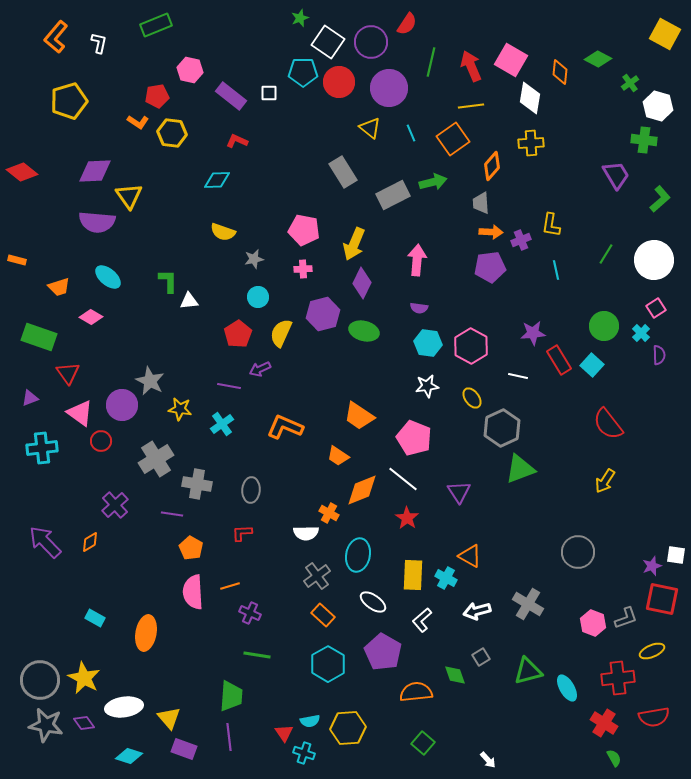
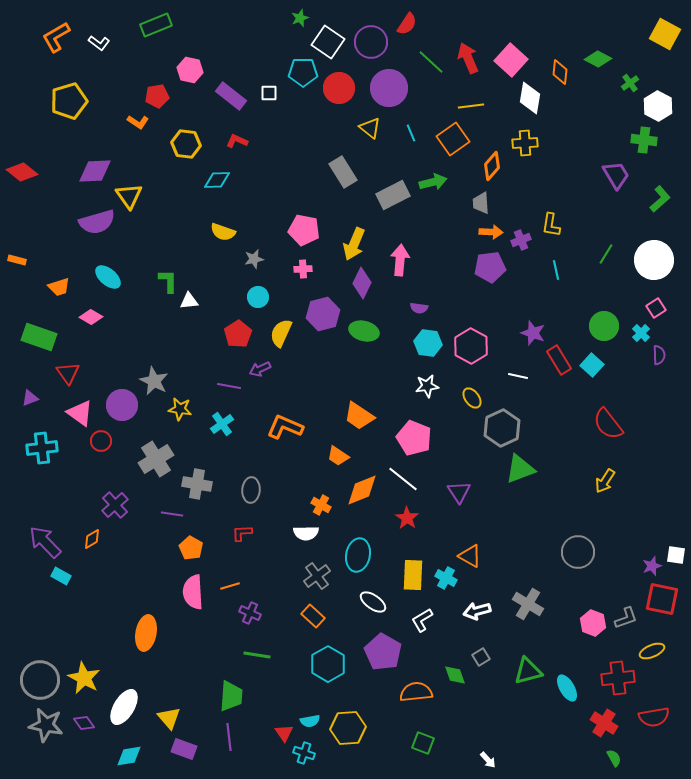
orange L-shape at (56, 37): rotated 20 degrees clockwise
white L-shape at (99, 43): rotated 115 degrees clockwise
pink square at (511, 60): rotated 12 degrees clockwise
green line at (431, 62): rotated 60 degrees counterclockwise
red arrow at (471, 66): moved 3 px left, 8 px up
red circle at (339, 82): moved 6 px down
white hexagon at (658, 106): rotated 12 degrees clockwise
yellow hexagon at (172, 133): moved 14 px right, 11 px down
yellow cross at (531, 143): moved 6 px left
purple semicircle at (97, 222): rotated 21 degrees counterclockwise
pink arrow at (417, 260): moved 17 px left
purple star at (533, 333): rotated 25 degrees clockwise
gray star at (150, 381): moved 4 px right
orange cross at (329, 513): moved 8 px left, 8 px up
orange diamond at (90, 542): moved 2 px right, 3 px up
orange rectangle at (323, 615): moved 10 px left, 1 px down
cyan rectangle at (95, 618): moved 34 px left, 42 px up
white L-shape at (422, 620): rotated 10 degrees clockwise
white ellipse at (124, 707): rotated 51 degrees counterclockwise
green square at (423, 743): rotated 20 degrees counterclockwise
cyan diamond at (129, 756): rotated 28 degrees counterclockwise
